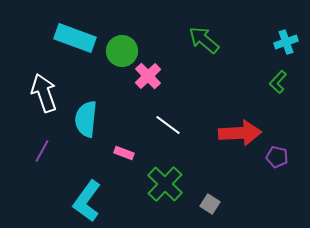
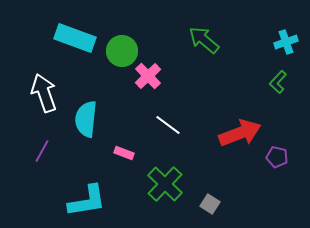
red arrow: rotated 18 degrees counterclockwise
cyan L-shape: rotated 135 degrees counterclockwise
